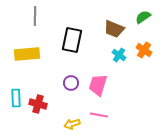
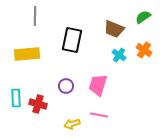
purple circle: moved 5 px left, 3 px down
